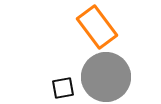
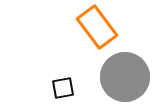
gray circle: moved 19 px right
